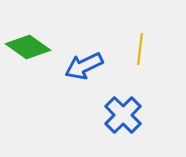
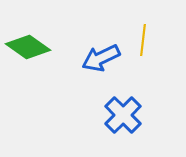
yellow line: moved 3 px right, 9 px up
blue arrow: moved 17 px right, 8 px up
